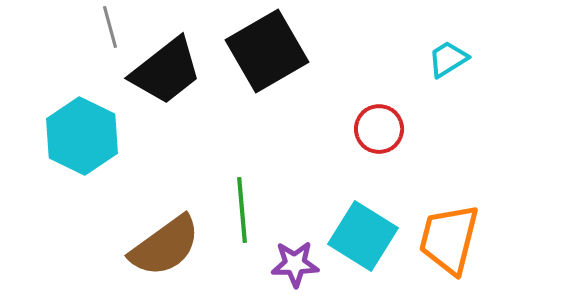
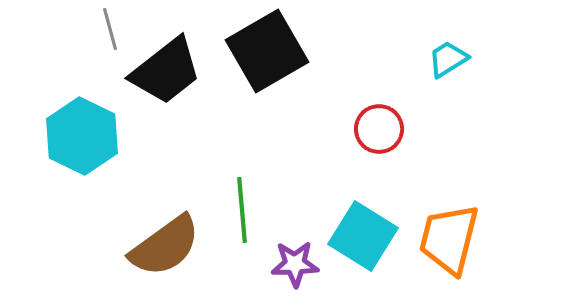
gray line: moved 2 px down
